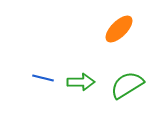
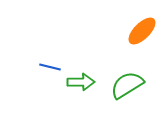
orange ellipse: moved 23 px right, 2 px down
blue line: moved 7 px right, 11 px up
